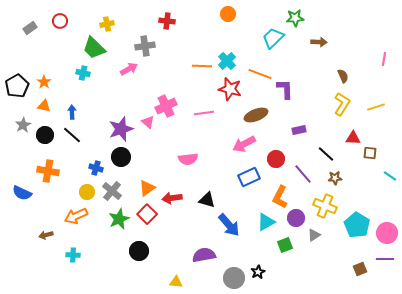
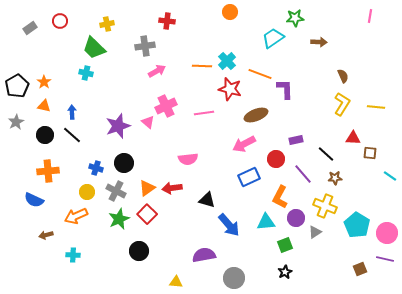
orange circle at (228, 14): moved 2 px right, 2 px up
cyan trapezoid at (273, 38): rotated 10 degrees clockwise
pink line at (384, 59): moved 14 px left, 43 px up
pink arrow at (129, 69): moved 28 px right, 2 px down
cyan cross at (83, 73): moved 3 px right
yellow line at (376, 107): rotated 24 degrees clockwise
gray star at (23, 125): moved 7 px left, 3 px up
purple star at (121, 129): moved 3 px left, 3 px up
purple rectangle at (299, 130): moved 3 px left, 10 px down
black circle at (121, 157): moved 3 px right, 6 px down
orange cross at (48, 171): rotated 15 degrees counterclockwise
gray cross at (112, 191): moved 4 px right; rotated 12 degrees counterclockwise
blue semicircle at (22, 193): moved 12 px right, 7 px down
red arrow at (172, 198): moved 10 px up
cyan triangle at (266, 222): rotated 24 degrees clockwise
gray triangle at (314, 235): moved 1 px right, 3 px up
purple line at (385, 259): rotated 12 degrees clockwise
black star at (258, 272): moved 27 px right
